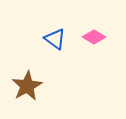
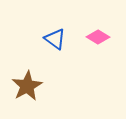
pink diamond: moved 4 px right
